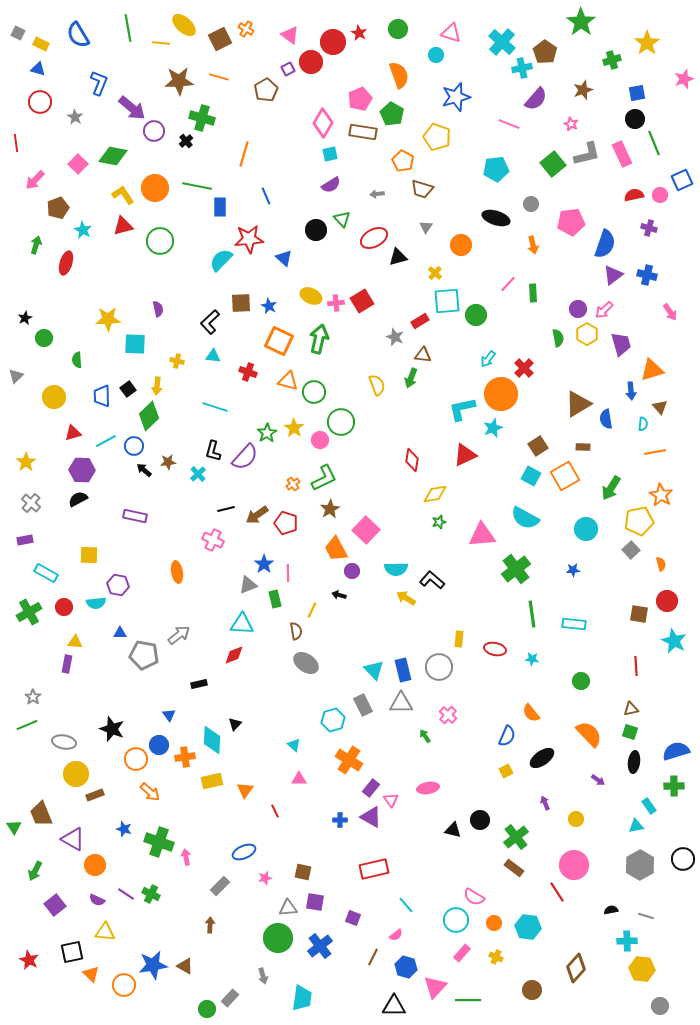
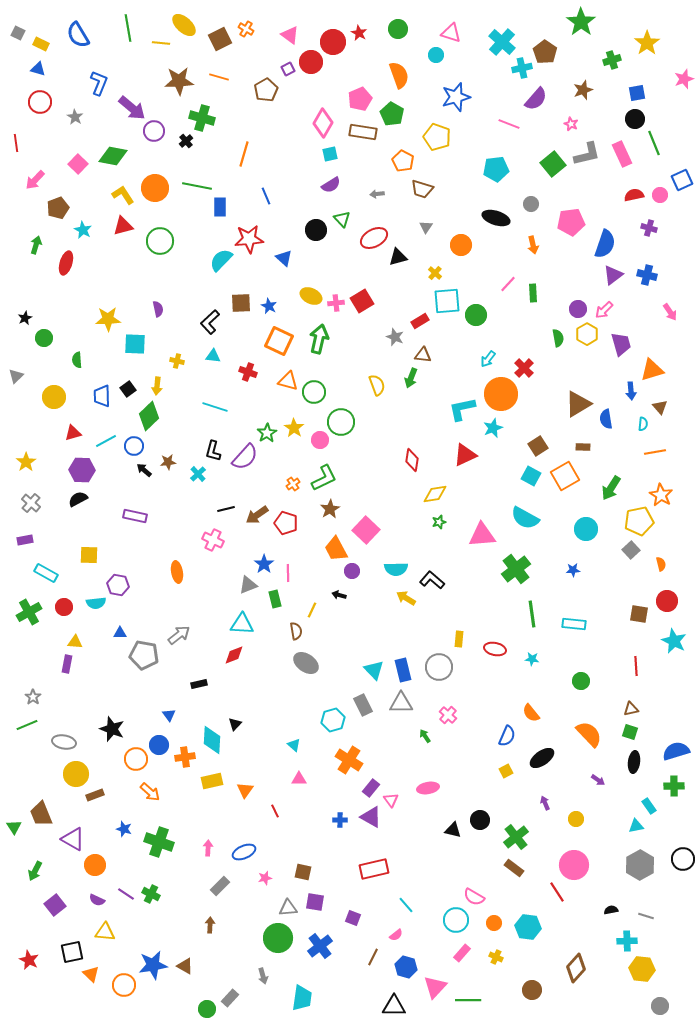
pink arrow at (186, 857): moved 22 px right, 9 px up; rotated 14 degrees clockwise
